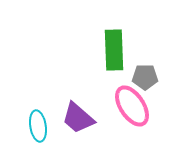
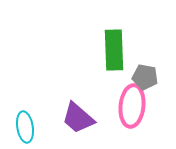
gray pentagon: rotated 10 degrees clockwise
pink ellipse: rotated 39 degrees clockwise
cyan ellipse: moved 13 px left, 1 px down
